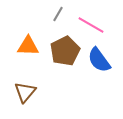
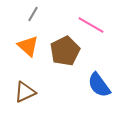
gray line: moved 25 px left
orange triangle: rotated 40 degrees clockwise
blue semicircle: moved 25 px down
brown triangle: rotated 25 degrees clockwise
